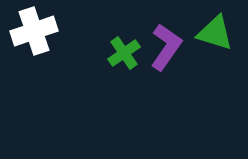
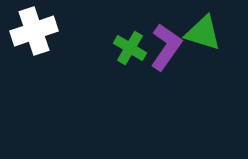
green triangle: moved 12 px left
green cross: moved 6 px right, 5 px up; rotated 24 degrees counterclockwise
